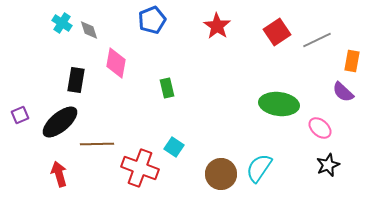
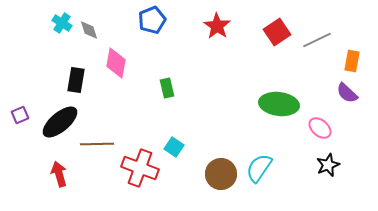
purple semicircle: moved 4 px right, 1 px down
